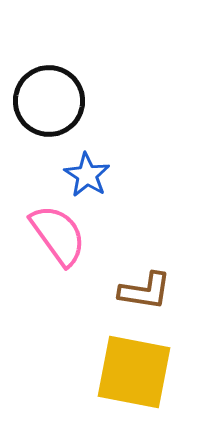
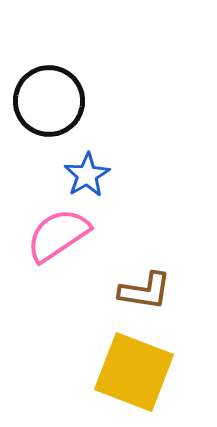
blue star: rotated 9 degrees clockwise
pink semicircle: rotated 88 degrees counterclockwise
yellow square: rotated 10 degrees clockwise
